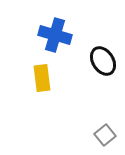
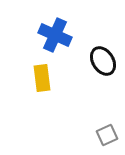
blue cross: rotated 8 degrees clockwise
gray square: moved 2 px right; rotated 15 degrees clockwise
